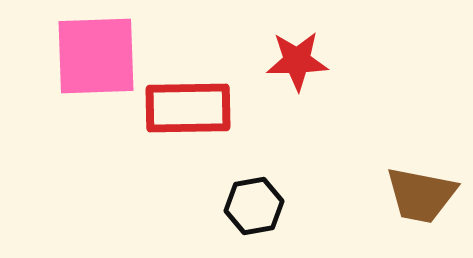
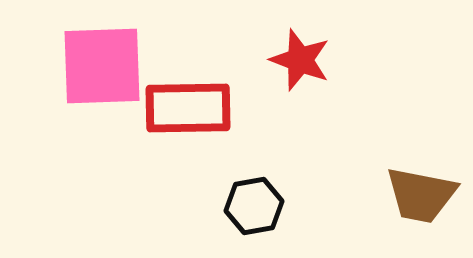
pink square: moved 6 px right, 10 px down
red star: moved 3 px right, 1 px up; rotated 22 degrees clockwise
